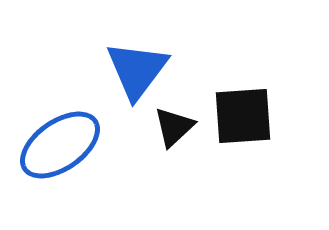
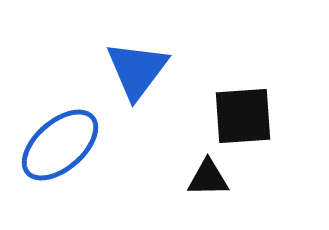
black triangle: moved 34 px right, 51 px down; rotated 42 degrees clockwise
blue ellipse: rotated 6 degrees counterclockwise
